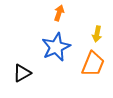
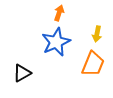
blue star: moved 5 px up
